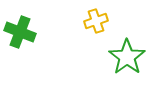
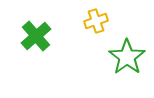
green cross: moved 16 px right, 4 px down; rotated 28 degrees clockwise
